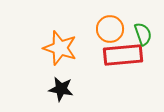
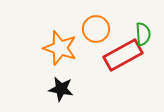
orange circle: moved 14 px left
green semicircle: rotated 15 degrees clockwise
red rectangle: rotated 24 degrees counterclockwise
